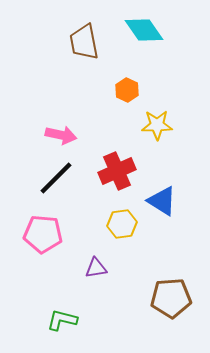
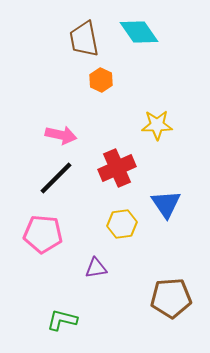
cyan diamond: moved 5 px left, 2 px down
brown trapezoid: moved 3 px up
orange hexagon: moved 26 px left, 10 px up
red cross: moved 3 px up
blue triangle: moved 4 px right, 3 px down; rotated 24 degrees clockwise
